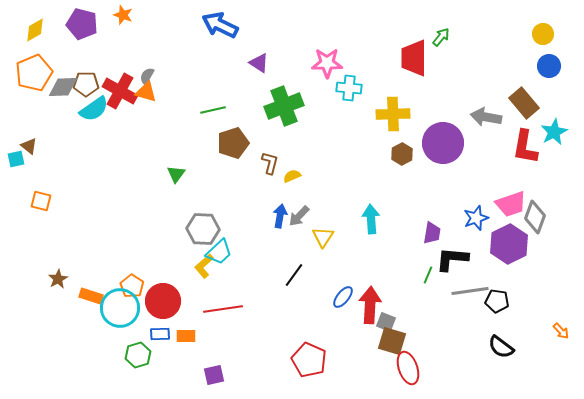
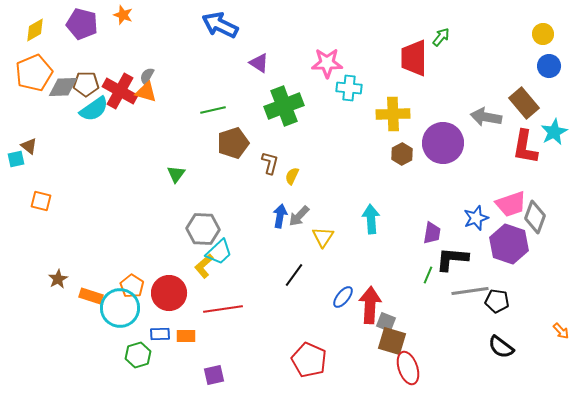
yellow semicircle at (292, 176): rotated 42 degrees counterclockwise
purple hexagon at (509, 244): rotated 15 degrees counterclockwise
red circle at (163, 301): moved 6 px right, 8 px up
